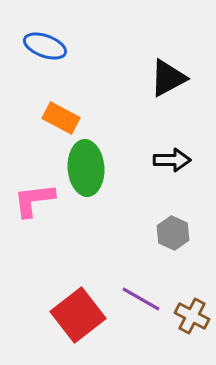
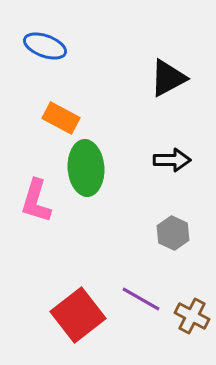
pink L-shape: moved 2 px right, 1 px down; rotated 66 degrees counterclockwise
